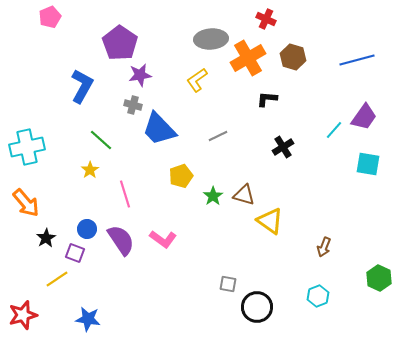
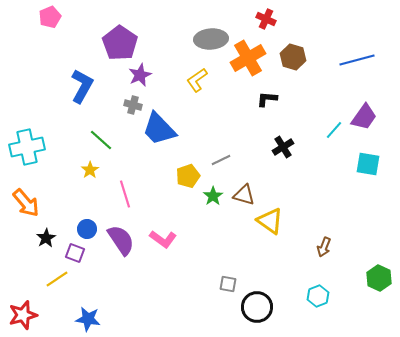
purple star: rotated 15 degrees counterclockwise
gray line: moved 3 px right, 24 px down
yellow pentagon: moved 7 px right
